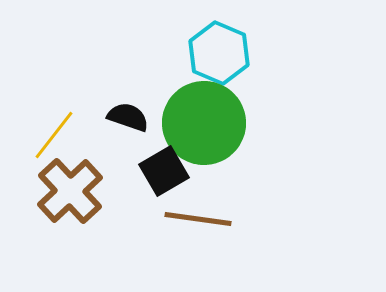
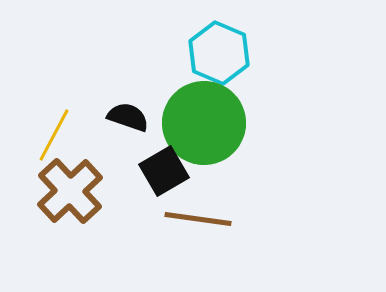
yellow line: rotated 10 degrees counterclockwise
